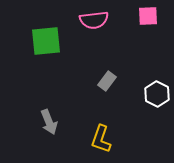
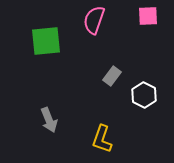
pink semicircle: rotated 116 degrees clockwise
gray rectangle: moved 5 px right, 5 px up
white hexagon: moved 13 px left, 1 px down
gray arrow: moved 2 px up
yellow L-shape: moved 1 px right
